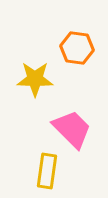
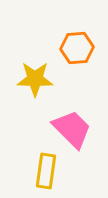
orange hexagon: rotated 12 degrees counterclockwise
yellow rectangle: moved 1 px left
